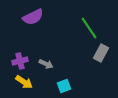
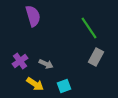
purple semicircle: moved 1 px up; rotated 80 degrees counterclockwise
gray rectangle: moved 5 px left, 4 px down
purple cross: rotated 21 degrees counterclockwise
yellow arrow: moved 11 px right, 2 px down
